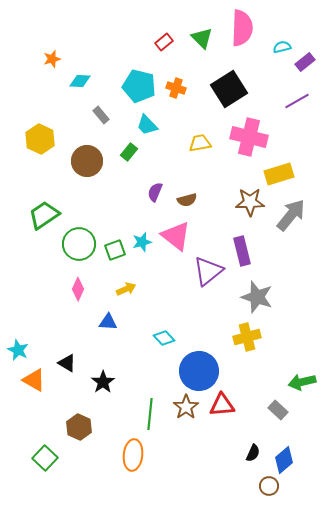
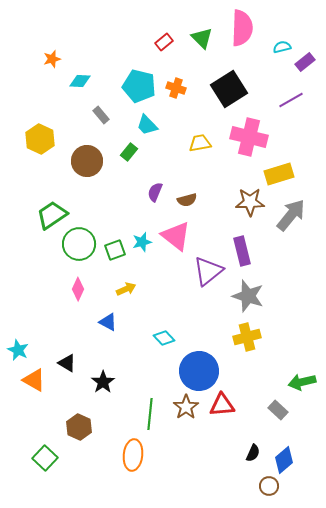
purple line at (297, 101): moved 6 px left, 1 px up
green trapezoid at (44, 215): moved 8 px right
gray star at (257, 297): moved 9 px left, 1 px up
blue triangle at (108, 322): rotated 24 degrees clockwise
